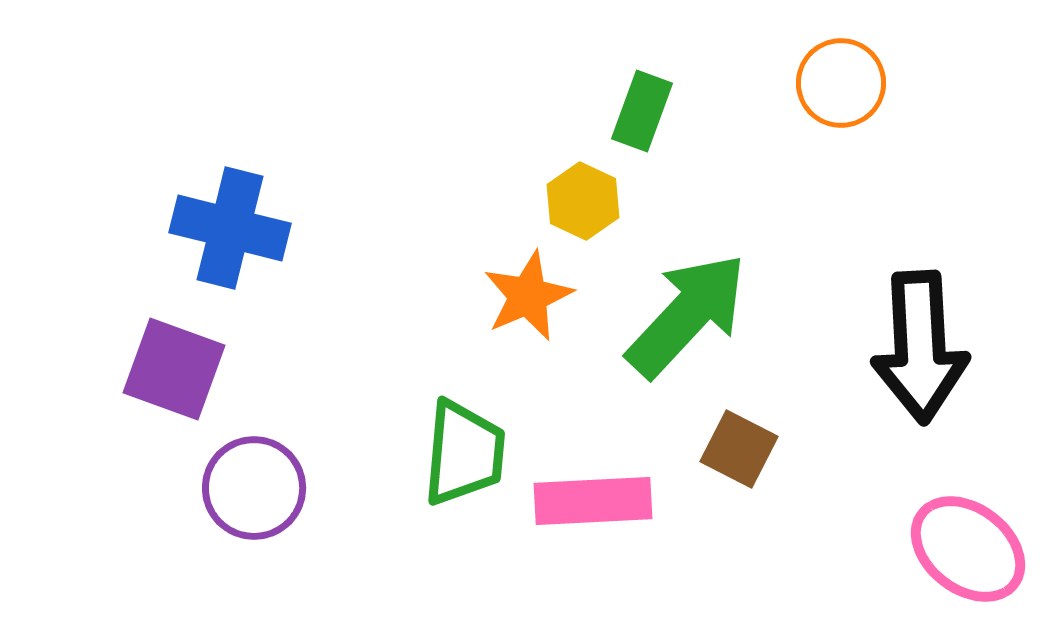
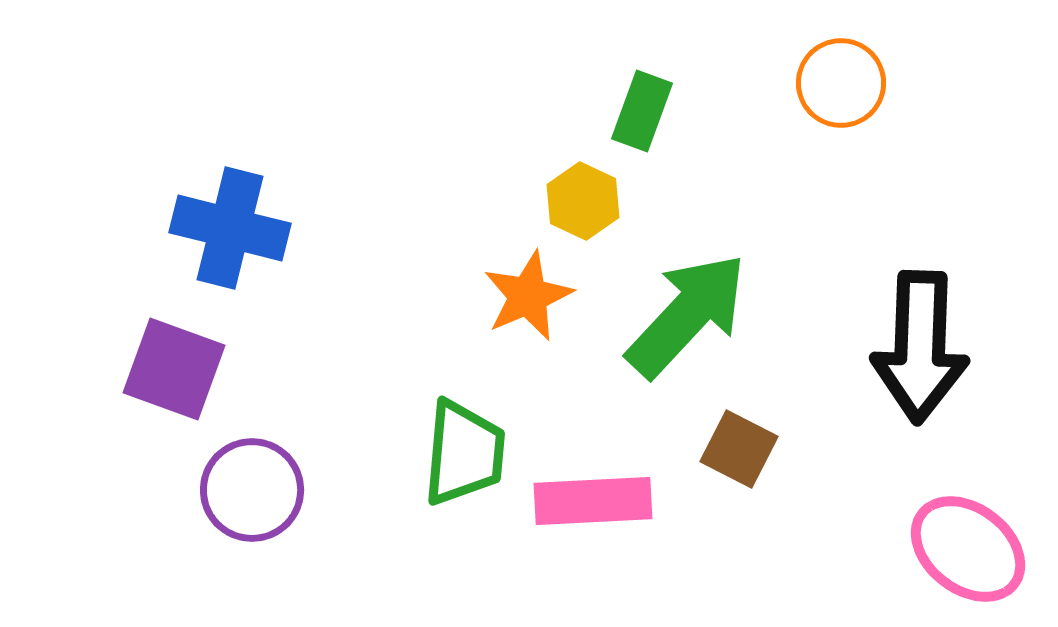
black arrow: rotated 5 degrees clockwise
purple circle: moved 2 px left, 2 px down
